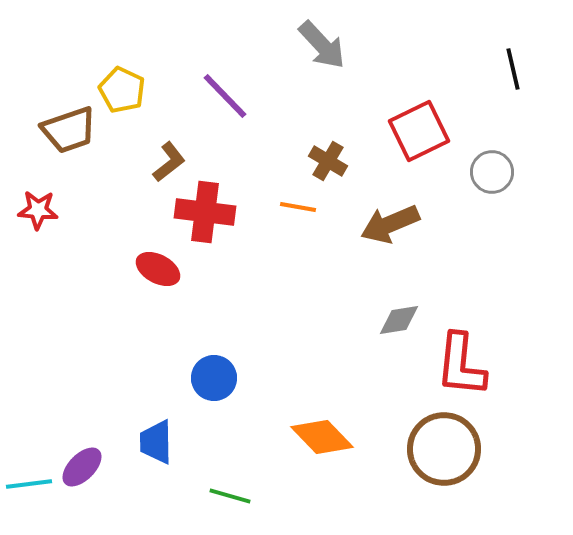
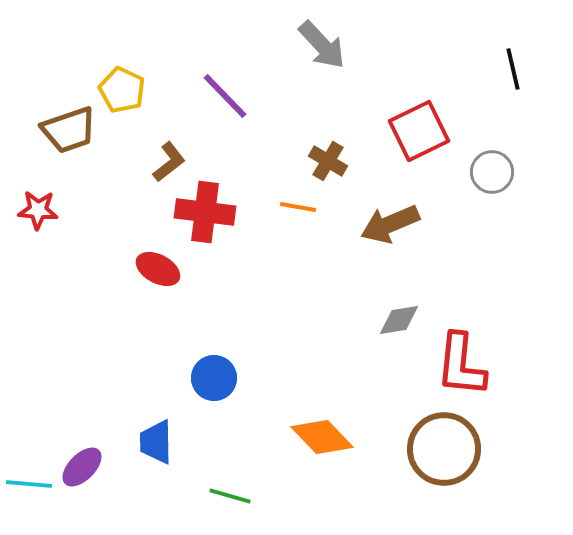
cyan line: rotated 12 degrees clockwise
